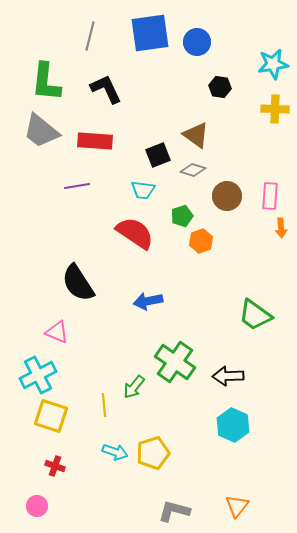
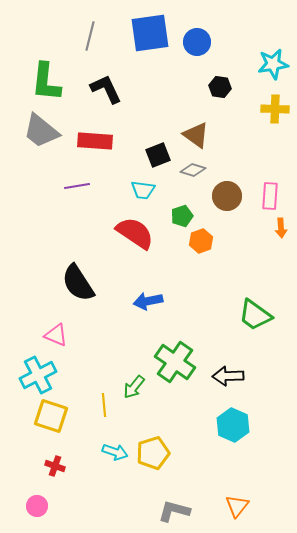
pink triangle: moved 1 px left, 3 px down
